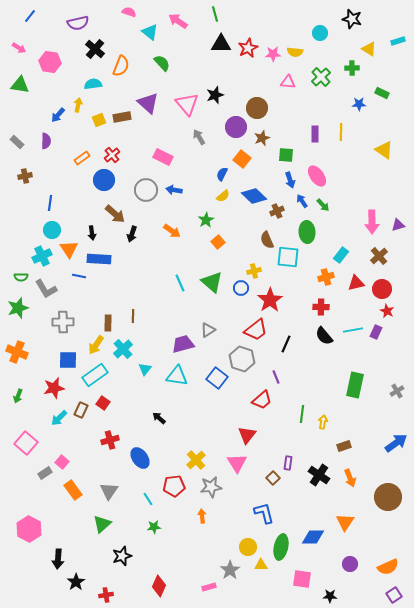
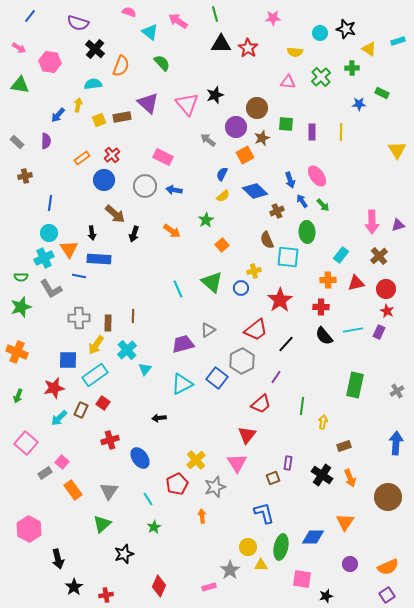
black star at (352, 19): moved 6 px left, 10 px down
purple semicircle at (78, 23): rotated 30 degrees clockwise
red star at (248, 48): rotated 12 degrees counterclockwise
pink star at (273, 54): moved 36 px up
purple rectangle at (315, 134): moved 3 px left, 2 px up
gray arrow at (199, 137): moved 9 px right, 3 px down; rotated 21 degrees counterclockwise
yellow triangle at (384, 150): moved 13 px right; rotated 24 degrees clockwise
green square at (286, 155): moved 31 px up
orange square at (242, 159): moved 3 px right, 4 px up; rotated 24 degrees clockwise
gray circle at (146, 190): moved 1 px left, 4 px up
blue diamond at (254, 196): moved 1 px right, 5 px up
cyan circle at (52, 230): moved 3 px left, 3 px down
black arrow at (132, 234): moved 2 px right
orange square at (218, 242): moved 4 px right, 3 px down
cyan cross at (42, 256): moved 2 px right, 2 px down
orange cross at (326, 277): moved 2 px right, 3 px down; rotated 14 degrees clockwise
cyan line at (180, 283): moved 2 px left, 6 px down
gray L-shape at (46, 289): moved 5 px right
red circle at (382, 289): moved 4 px right
red star at (270, 300): moved 10 px right
green star at (18, 308): moved 3 px right, 1 px up
gray cross at (63, 322): moved 16 px right, 4 px up
purple rectangle at (376, 332): moved 3 px right
black line at (286, 344): rotated 18 degrees clockwise
cyan cross at (123, 349): moved 4 px right, 1 px down
gray hexagon at (242, 359): moved 2 px down; rotated 15 degrees clockwise
cyan triangle at (177, 376): moved 5 px right, 8 px down; rotated 35 degrees counterclockwise
purple line at (276, 377): rotated 56 degrees clockwise
red trapezoid at (262, 400): moved 1 px left, 4 px down
green line at (302, 414): moved 8 px up
black arrow at (159, 418): rotated 48 degrees counterclockwise
blue arrow at (396, 443): rotated 50 degrees counterclockwise
black cross at (319, 475): moved 3 px right
brown square at (273, 478): rotated 24 degrees clockwise
red pentagon at (174, 486): moved 3 px right, 2 px up; rotated 20 degrees counterclockwise
gray star at (211, 487): moved 4 px right; rotated 10 degrees counterclockwise
green star at (154, 527): rotated 24 degrees counterclockwise
black star at (122, 556): moved 2 px right, 2 px up
black arrow at (58, 559): rotated 18 degrees counterclockwise
black star at (76, 582): moved 2 px left, 5 px down
purple square at (394, 595): moved 7 px left
black star at (330, 596): moved 4 px left; rotated 16 degrees counterclockwise
